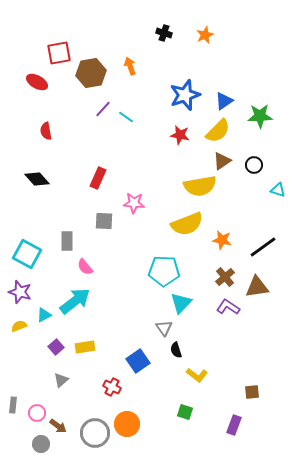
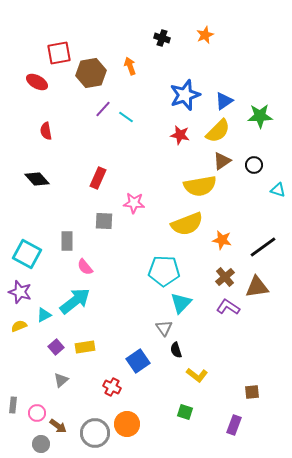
black cross at (164, 33): moved 2 px left, 5 px down
